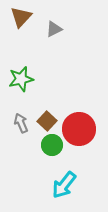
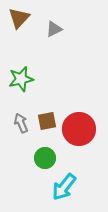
brown triangle: moved 2 px left, 1 px down
brown square: rotated 36 degrees clockwise
green circle: moved 7 px left, 13 px down
cyan arrow: moved 2 px down
